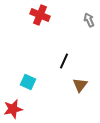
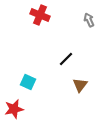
black line: moved 2 px right, 2 px up; rotated 21 degrees clockwise
red star: moved 1 px right
